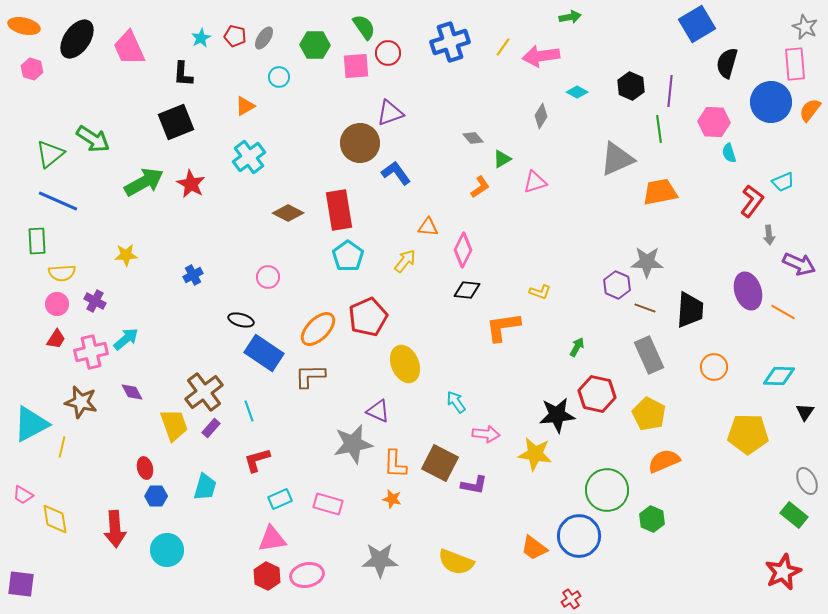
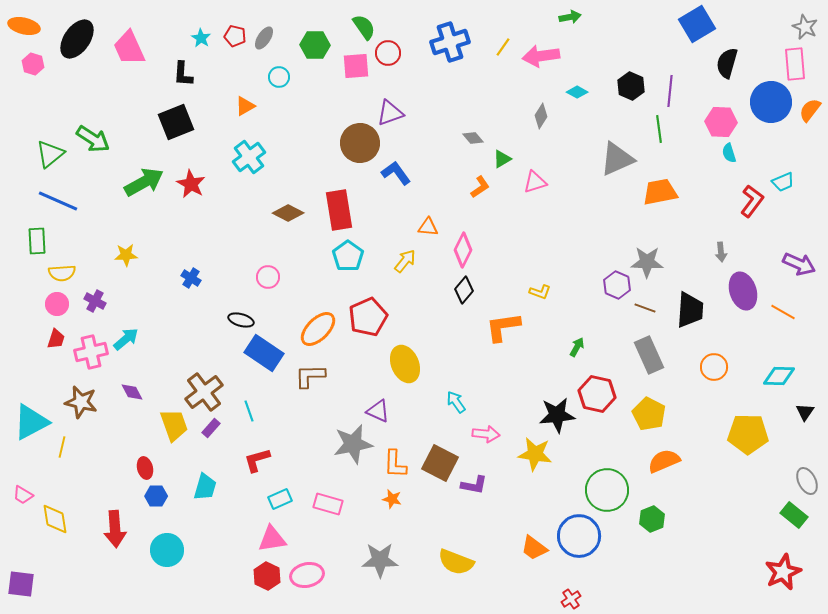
cyan star at (201, 38): rotated 12 degrees counterclockwise
pink hexagon at (32, 69): moved 1 px right, 5 px up
pink hexagon at (714, 122): moved 7 px right
gray arrow at (769, 235): moved 48 px left, 17 px down
blue cross at (193, 275): moved 2 px left, 3 px down; rotated 30 degrees counterclockwise
black diamond at (467, 290): moved 3 px left; rotated 56 degrees counterclockwise
purple ellipse at (748, 291): moved 5 px left
red trapezoid at (56, 339): rotated 15 degrees counterclockwise
cyan triangle at (31, 424): moved 2 px up
green hexagon at (652, 519): rotated 15 degrees clockwise
